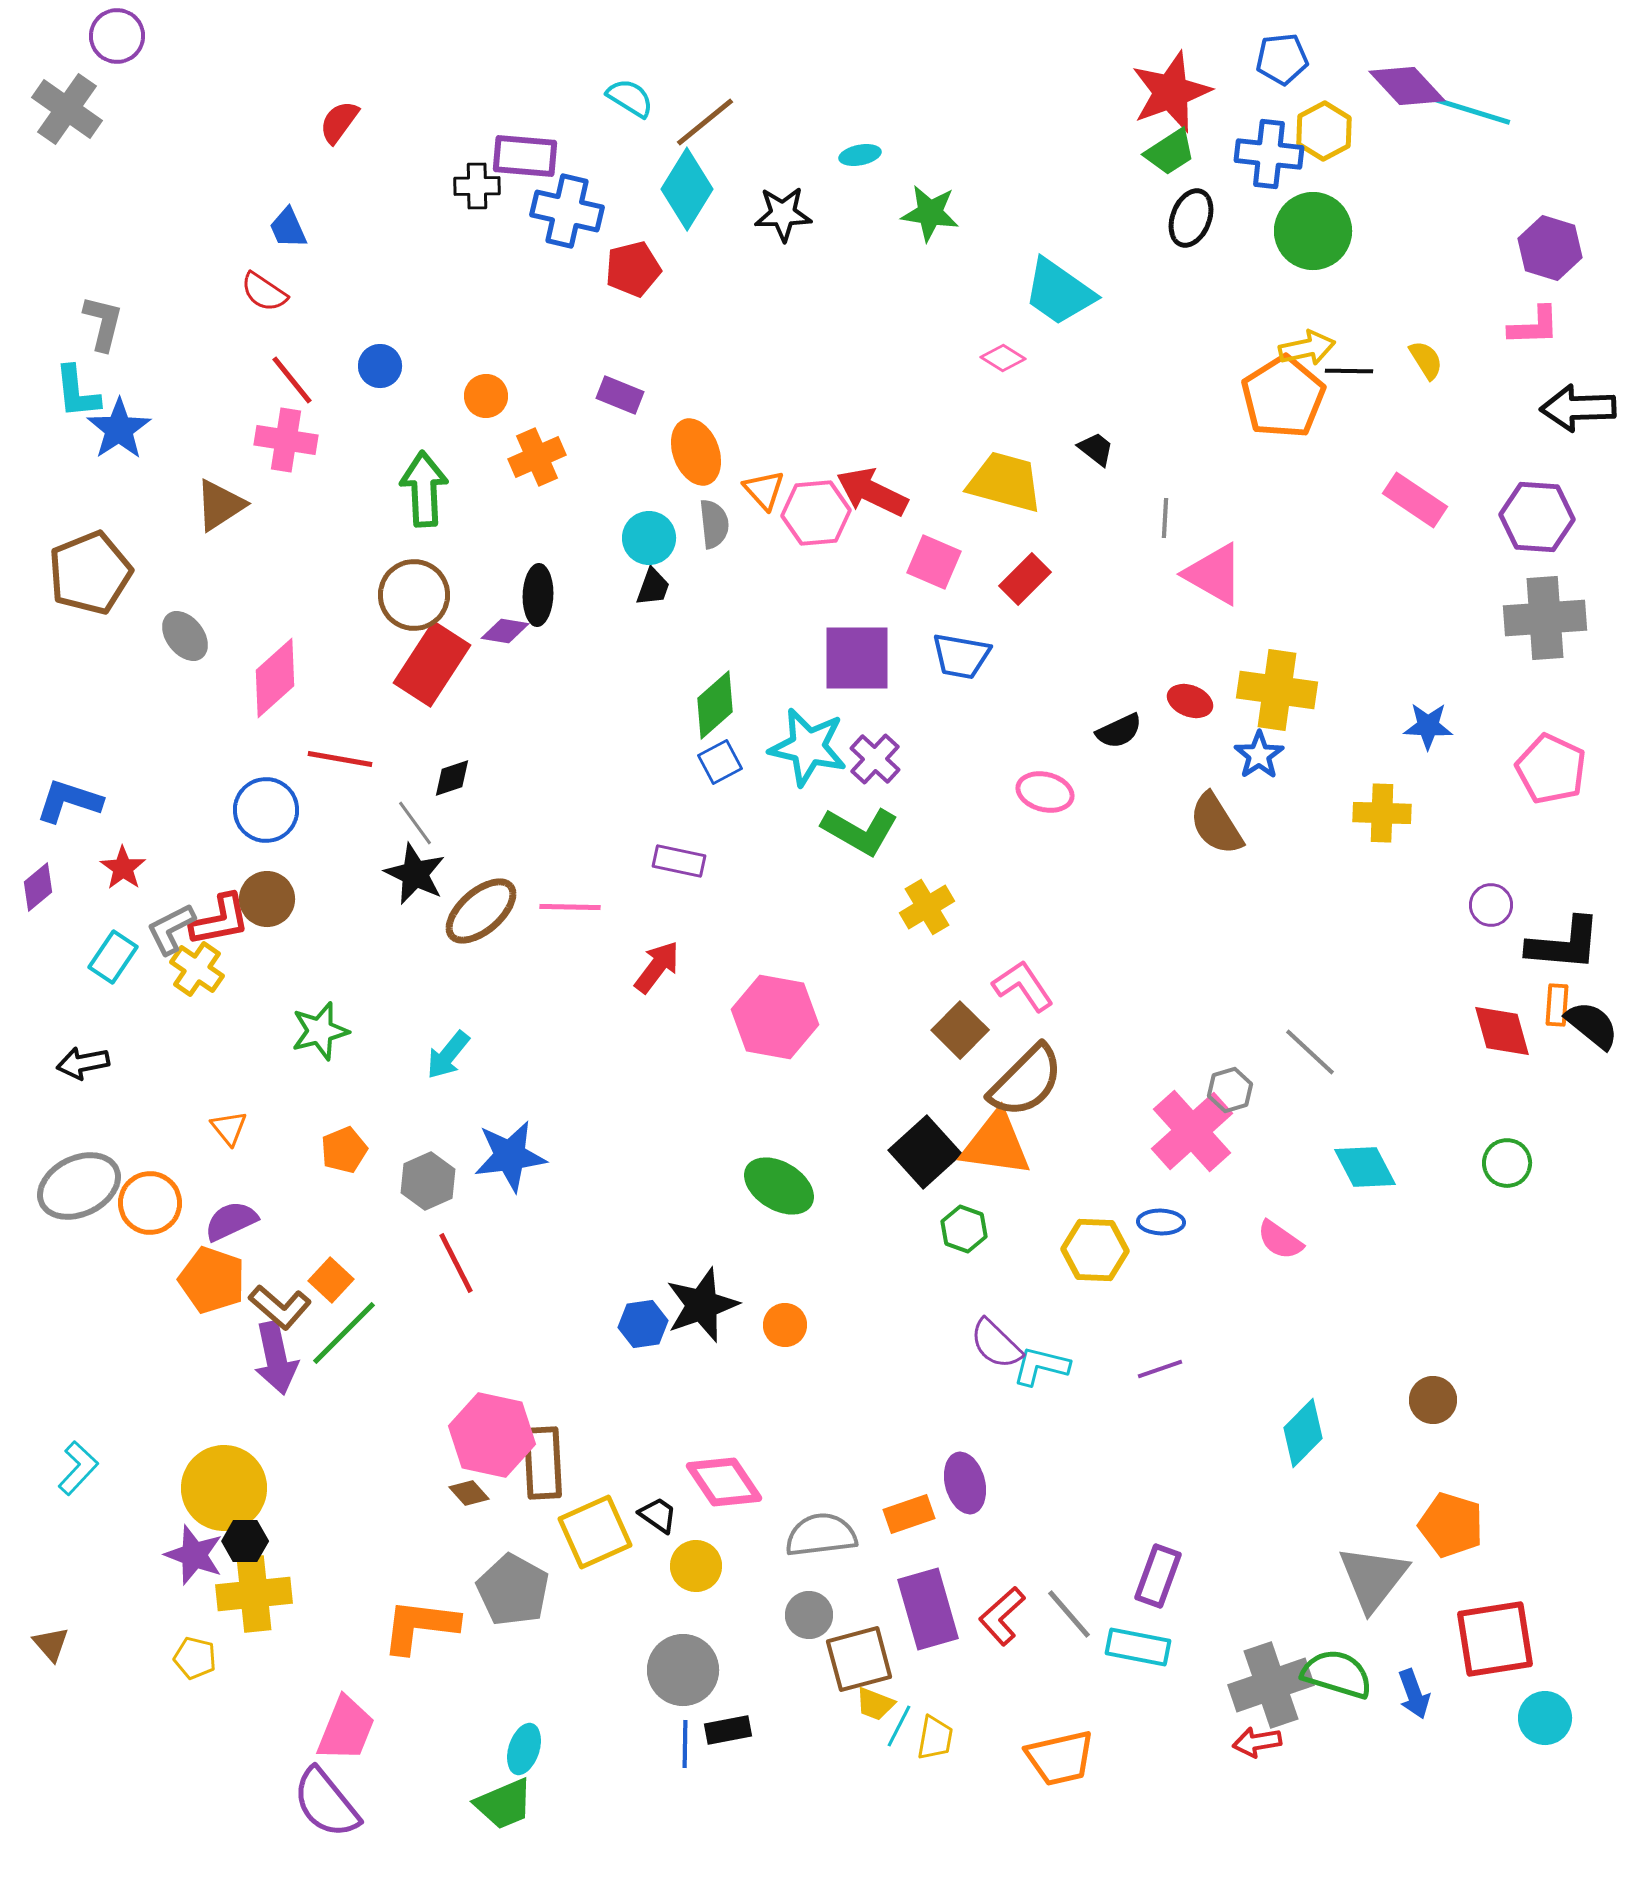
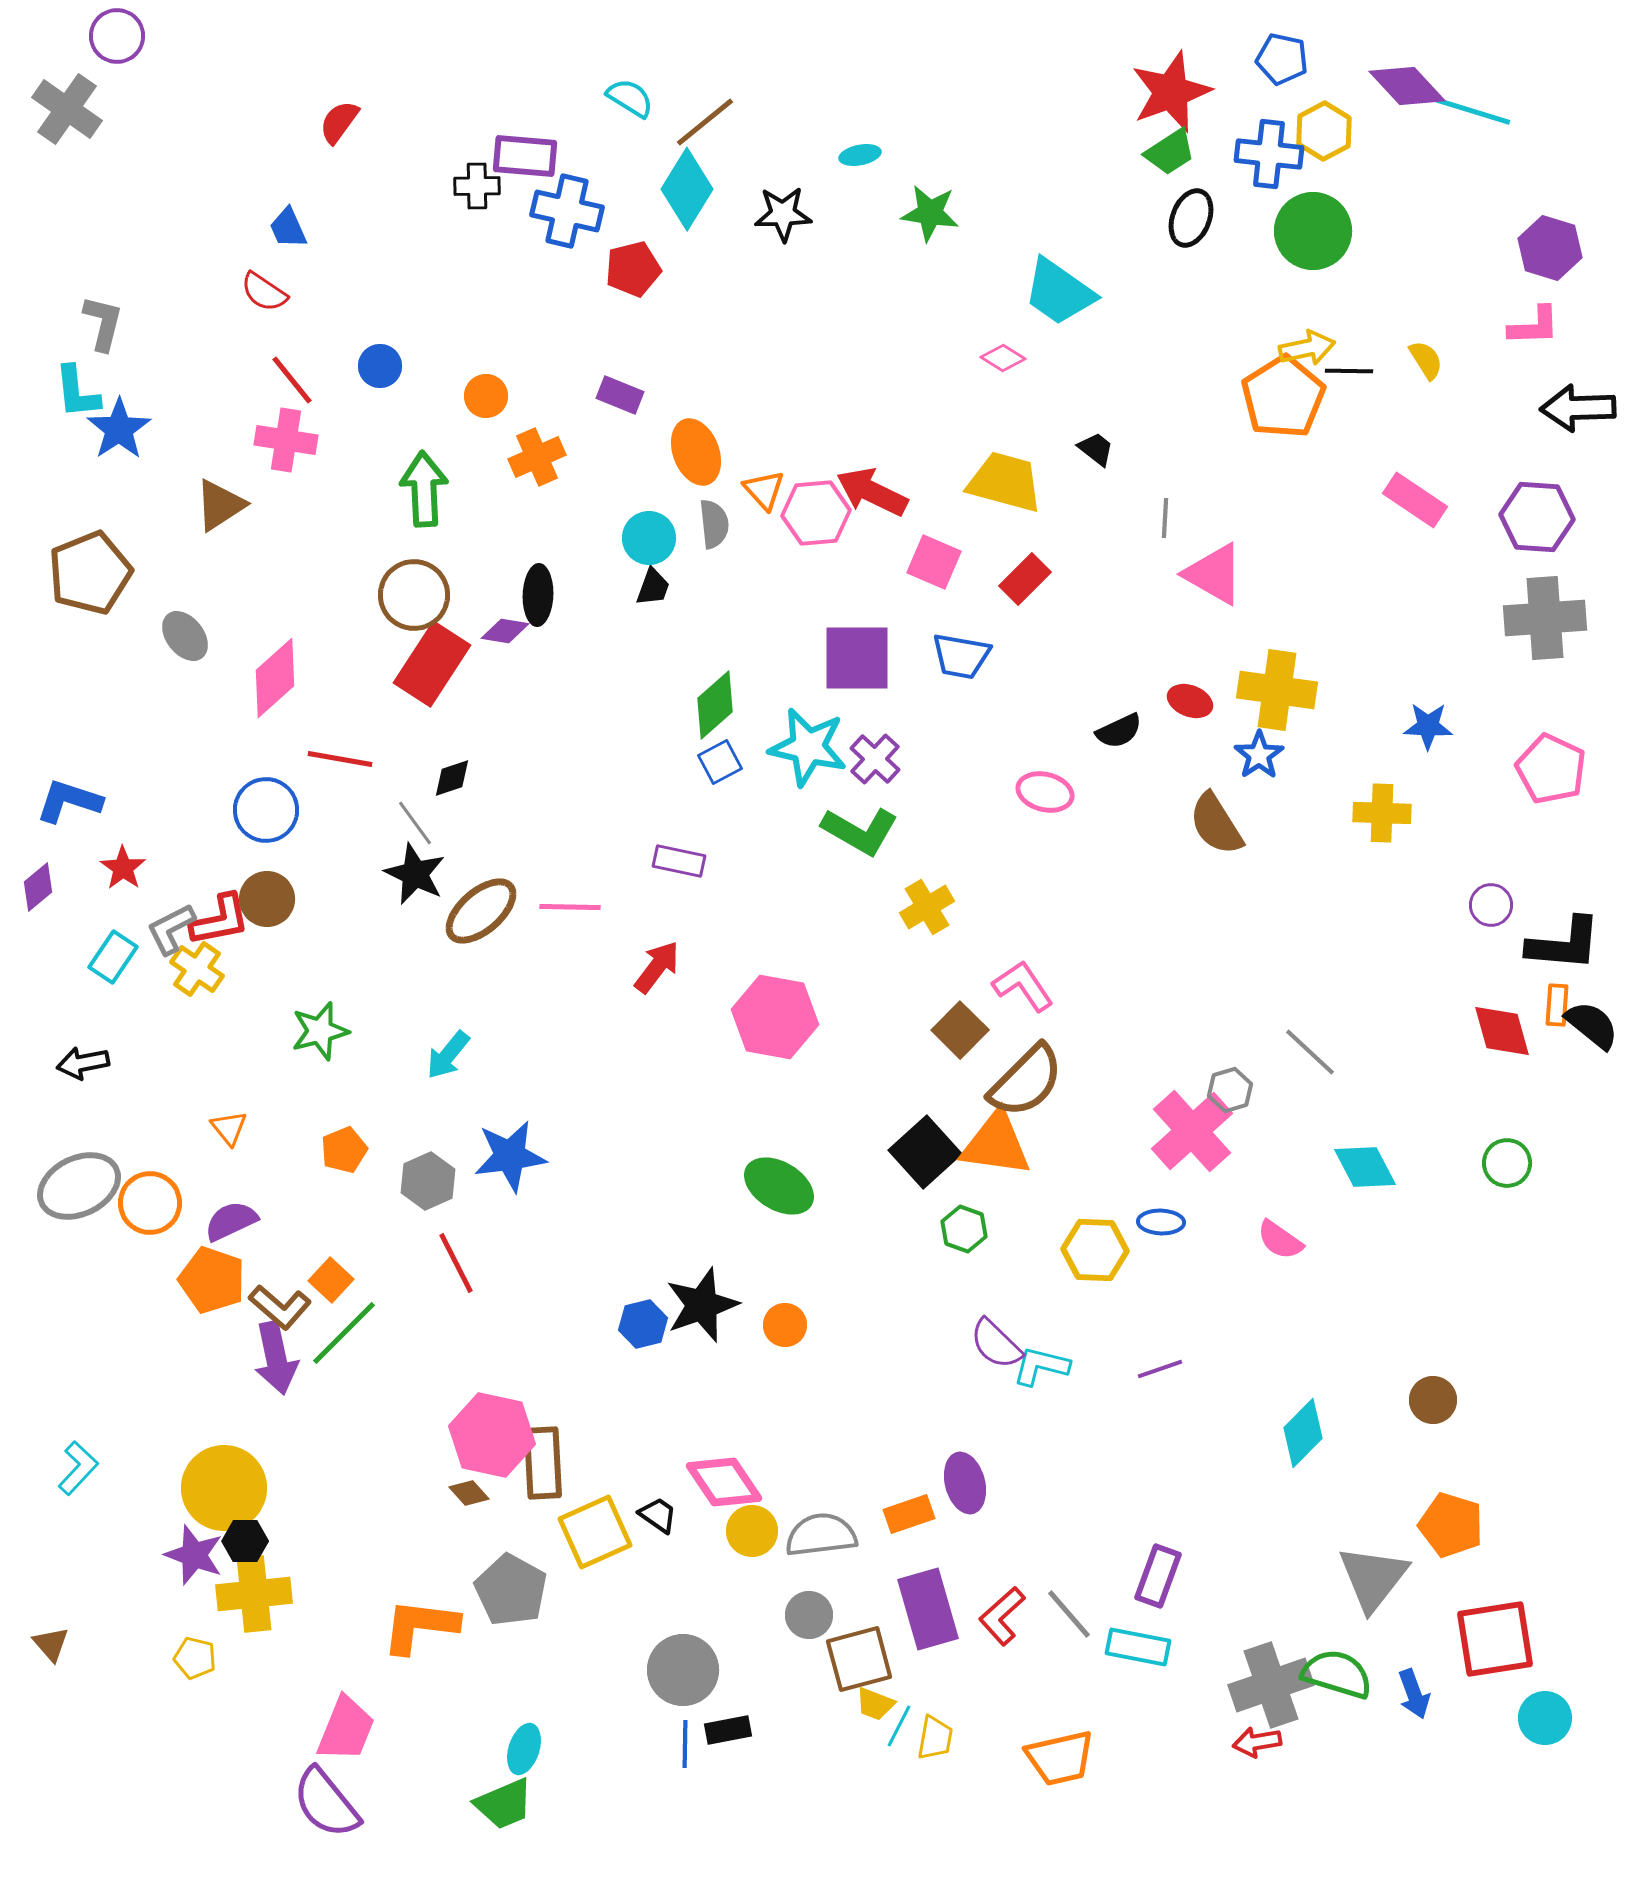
blue pentagon at (1282, 59): rotated 18 degrees clockwise
blue hexagon at (643, 1324): rotated 6 degrees counterclockwise
yellow circle at (696, 1566): moved 56 px right, 35 px up
gray pentagon at (513, 1590): moved 2 px left
